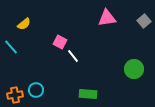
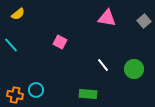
pink triangle: rotated 18 degrees clockwise
yellow semicircle: moved 6 px left, 10 px up
cyan line: moved 2 px up
white line: moved 30 px right, 9 px down
orange cross: rotated 21 degrees clockwise
